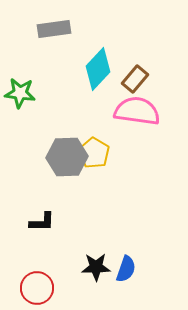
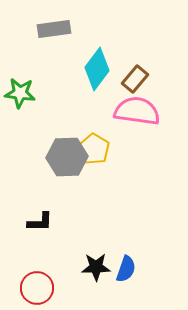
cyan diamond: moved 1 px left; rotated 6 degrees counterclockwise
yellow pentagon: moved 4 px up
black L-shape: moved 2 px left
